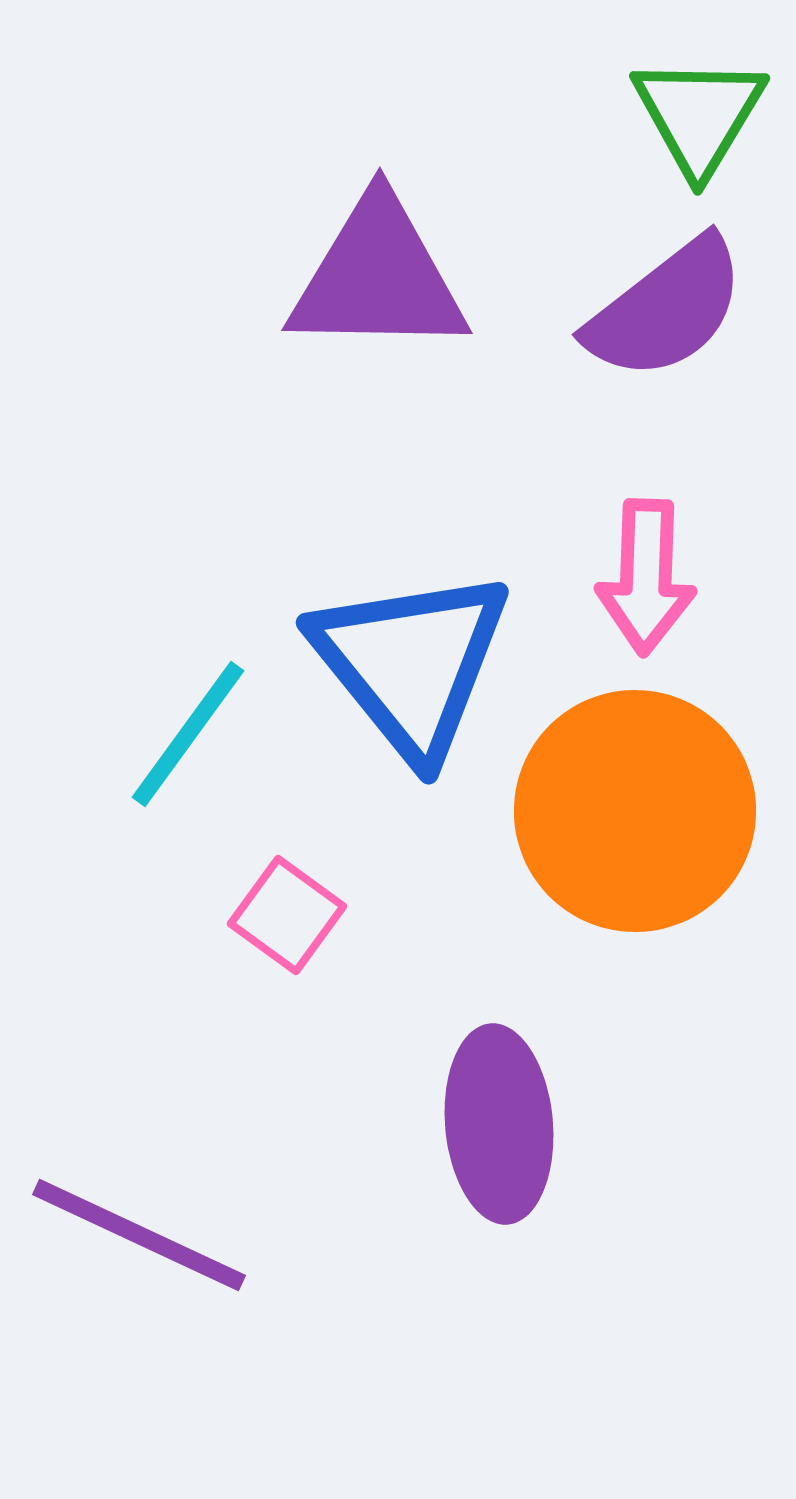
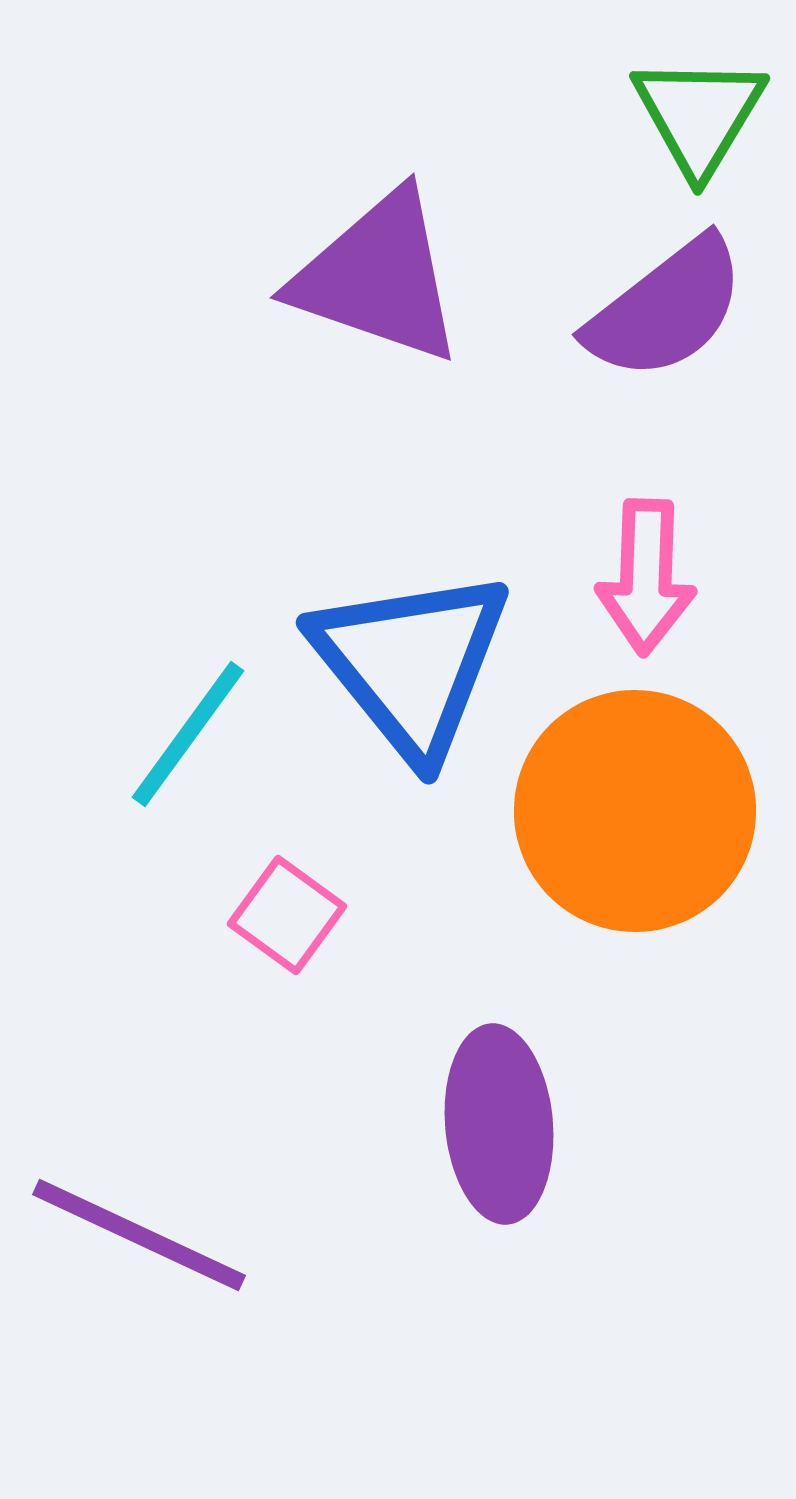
purple triangle: rotated 18 degrees clockwise
